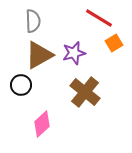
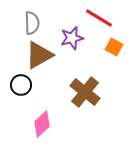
gray semicircle: moved 1 px left, 2 px down
orange square: moved 4 px down; rotated 30 degrees counterclockwise
purple star: moved 2 px left, 15 px up
